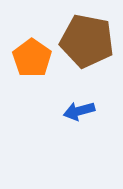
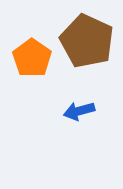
brown pentagon: rotated 14 degrees clockwise
